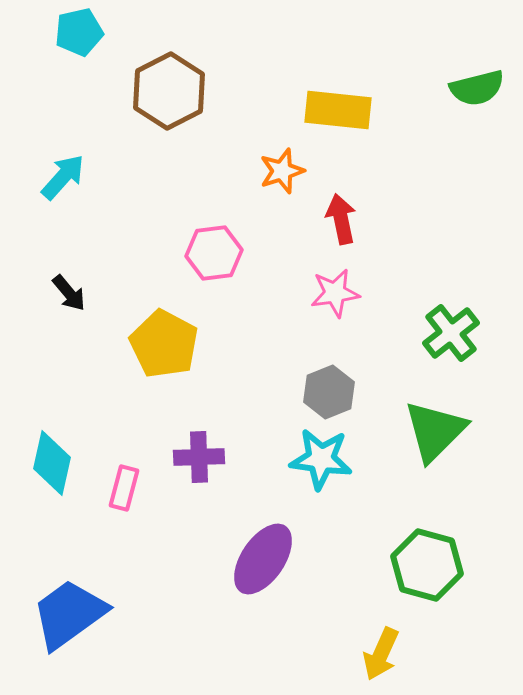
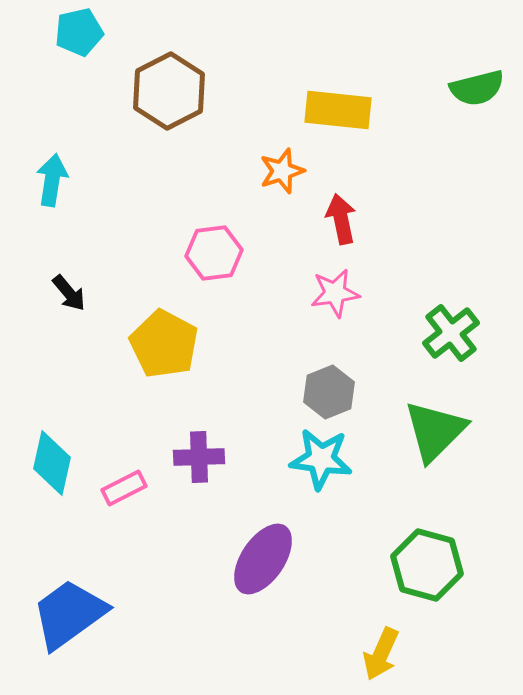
cyan arrow: moved 11 px left, 3 px down; rotated 33 degrees counterclockwise
pink rectangle: rotated 48 degrees clockwise
